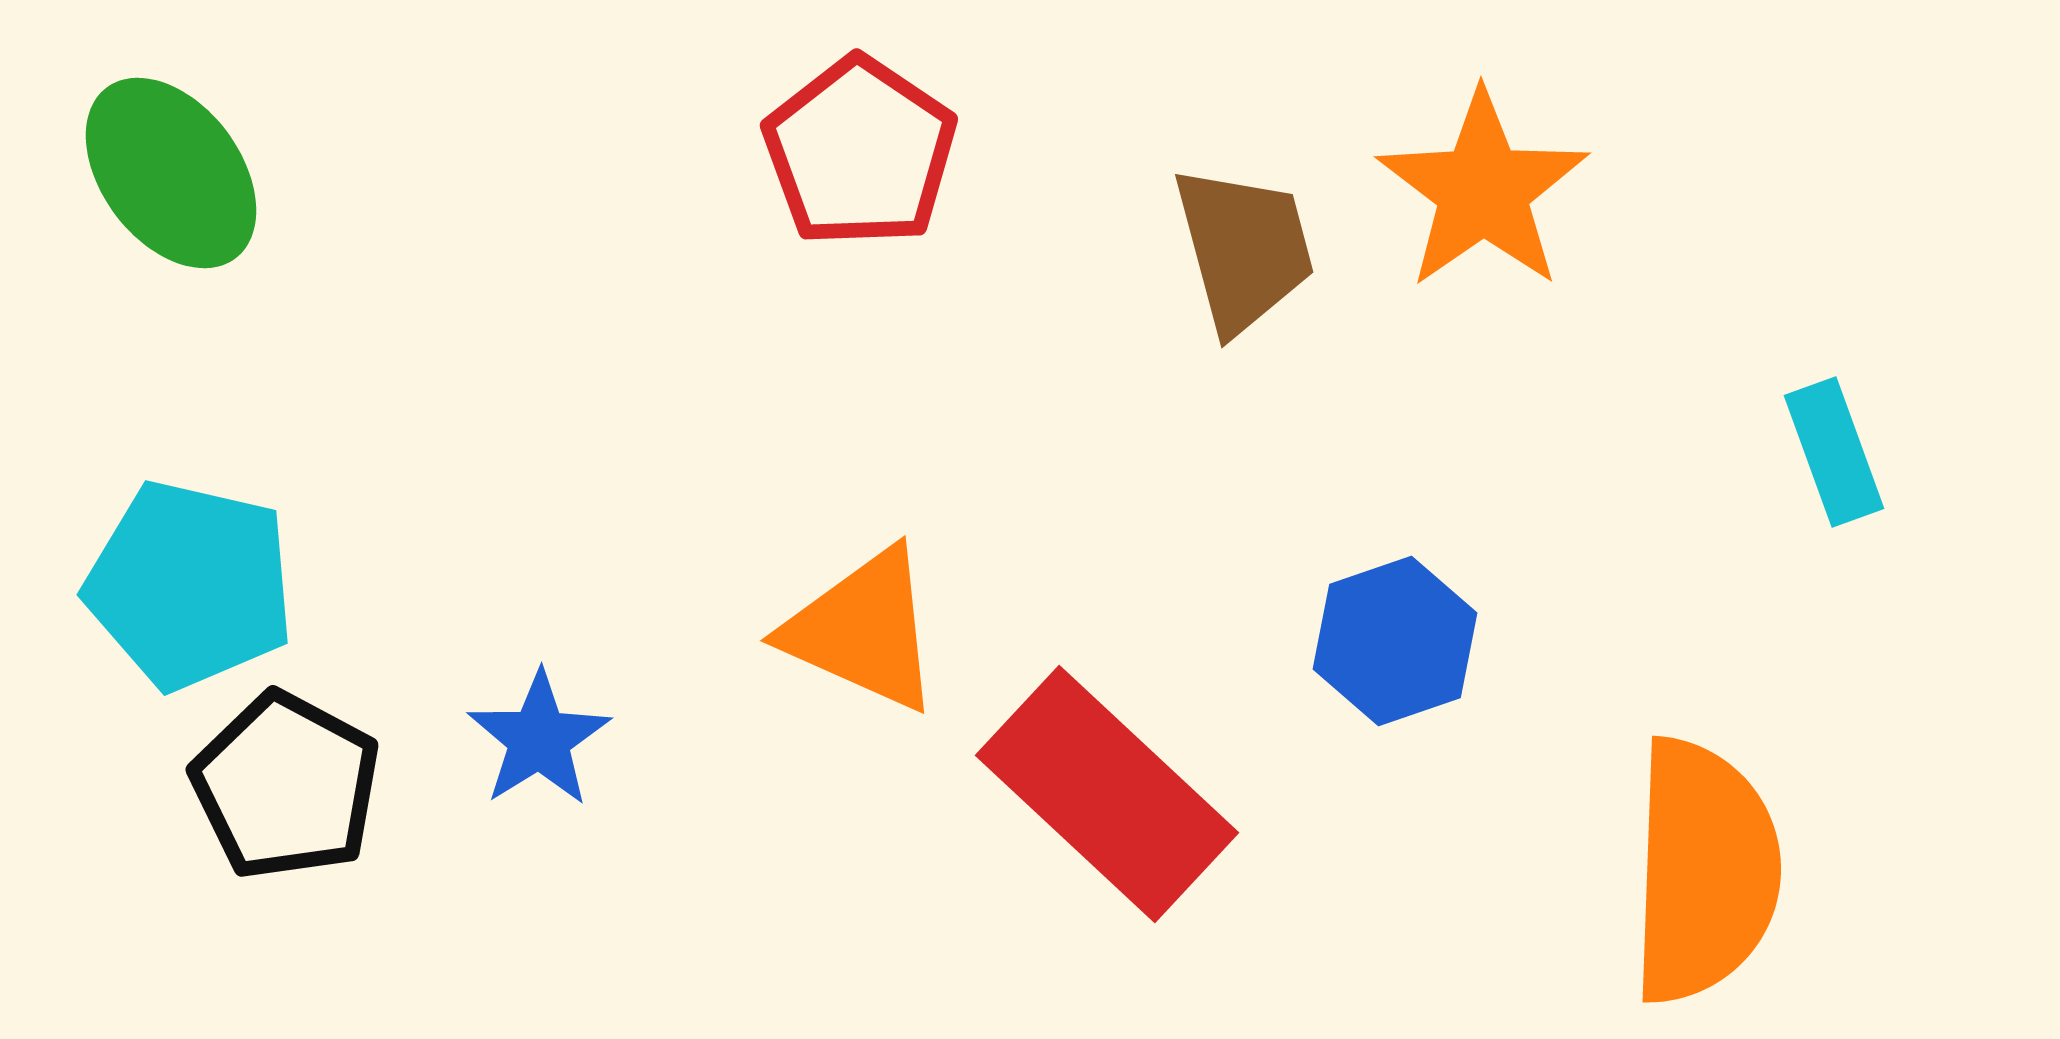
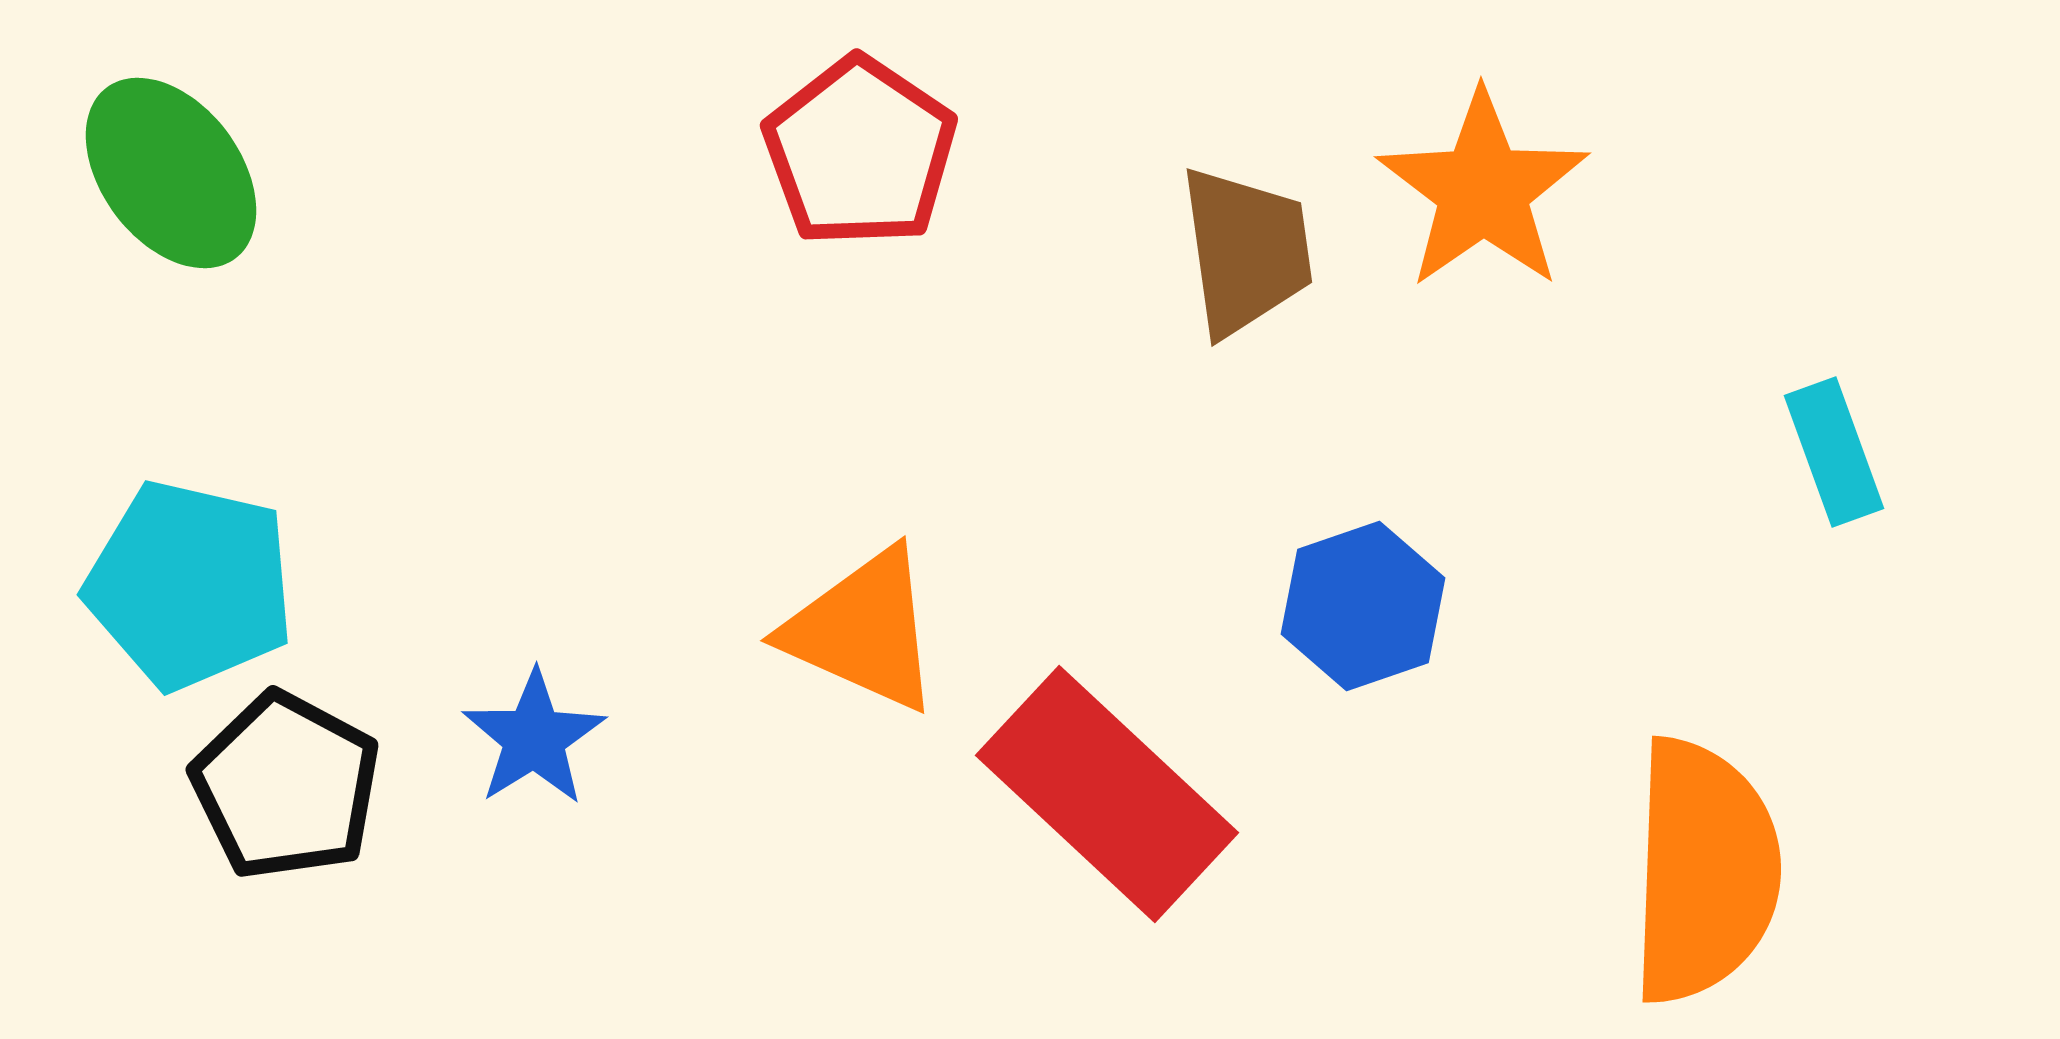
brown trapezoid: moved 2 px right, 2 px down; rotated 7 degrees clockwise
blue hexagon: moved 32 px left, 35 px up
blue star: moved 5 px left, 1 px up
